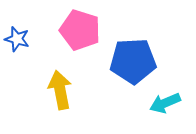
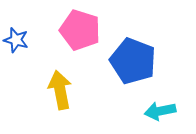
blue star: moved 1 px left, 1 px down
blue pentagon: rotated 24 degrees clockwise
cyan arrow: moved 5 px left, 8 px down; rotated 12 degrees clockwise
